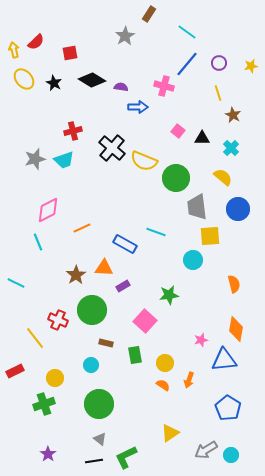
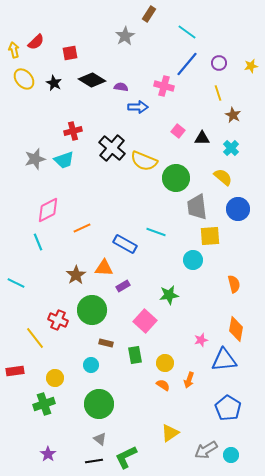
red rectangle at (15, 371): rotated 18 degrees clockwise
